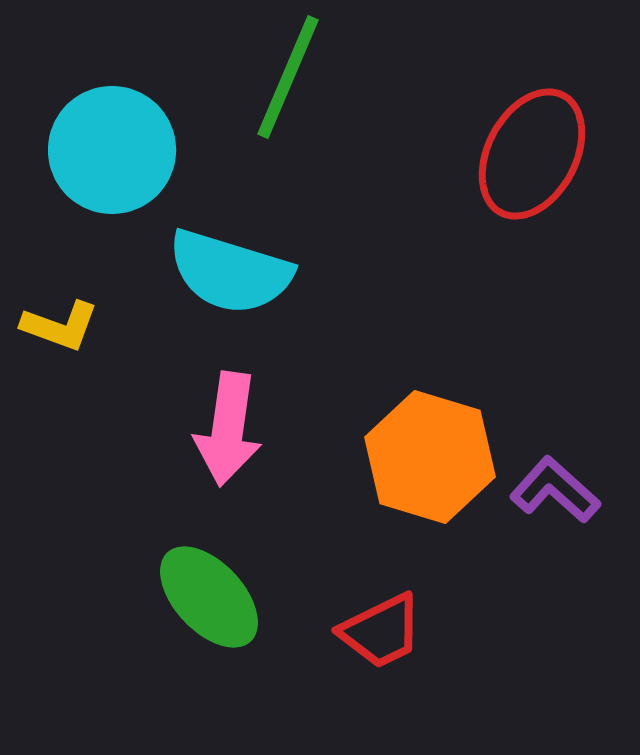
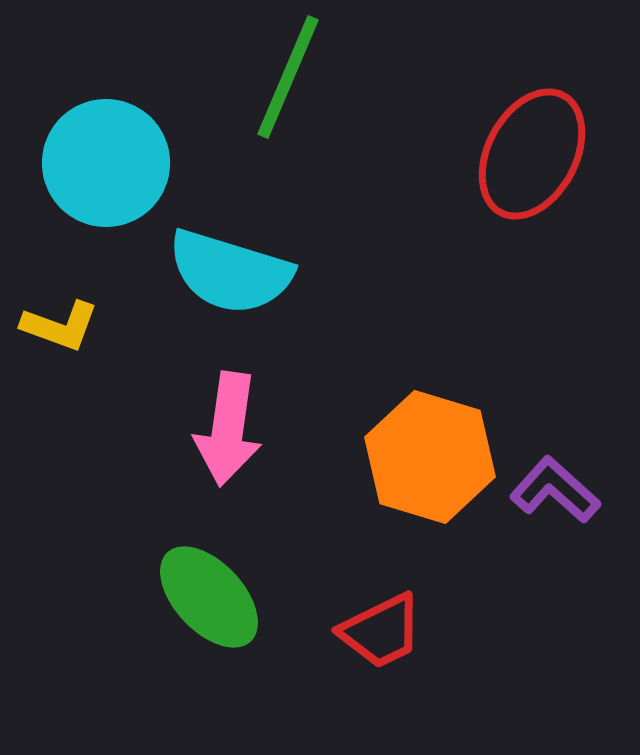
cyan circle: moved 6 px left, 13 px down
